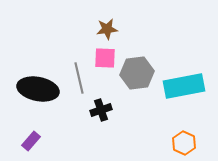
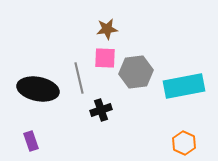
gray hexagon: moved 1 px left, 1 px up
purple rectangle: rotated 60 degrees counterclockwise
